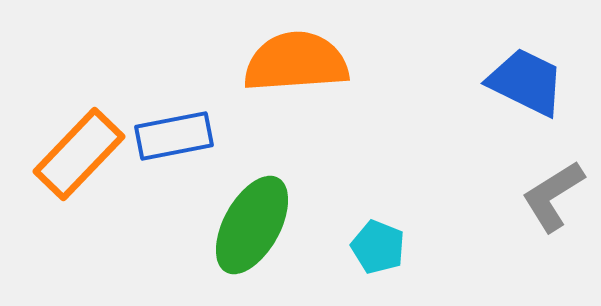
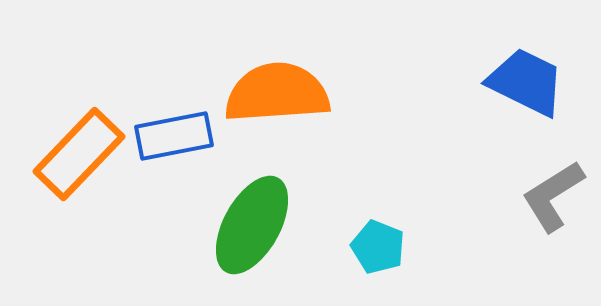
orange semicircle: moved 19 px left, 31 px down
